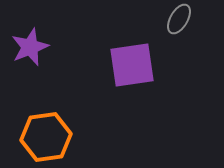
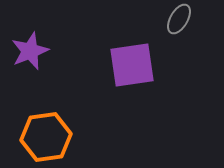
purple star: moved 4 px down
